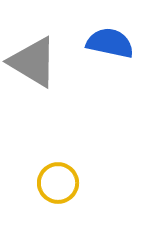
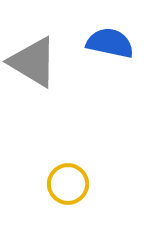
yellow circle: moved 10 px right, 1 px down
